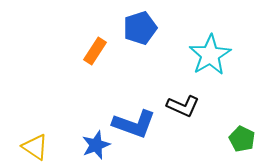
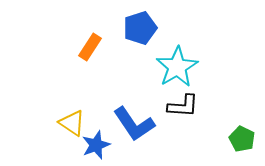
orange rectangle: moved 5 px left, 4 px up
cyan star: moved 33 px left, 12 px down
black L-shape: rotated 20 degrees counterclockwise
blue L-shape: rotated 36 degrees clockwise
yellow triangle: moved 37 px right, 24 px up
